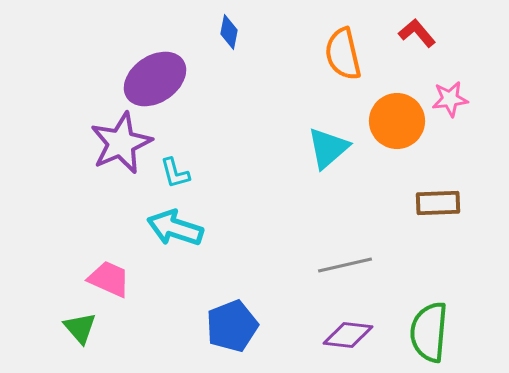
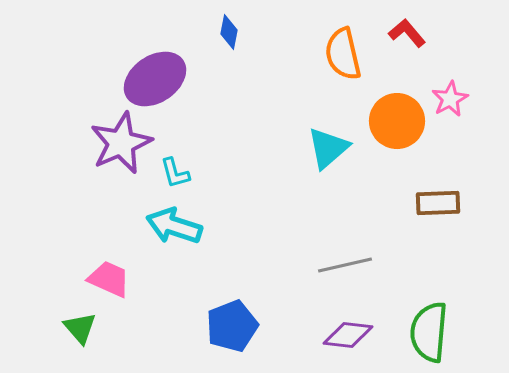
red L-shape: moved 10 px left
pink star: rotated 21 degrees counterclockwise
cyan arrow: moved 1 px left, 2 px up
